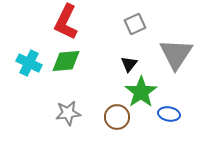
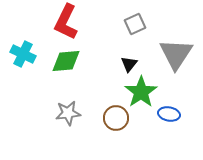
cyan cross: moved 6 px left, 9 px up
brown circle: moved 1 px left, 1 px down
